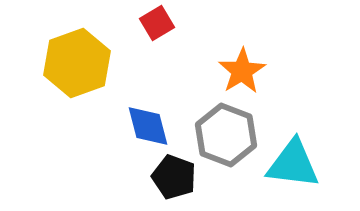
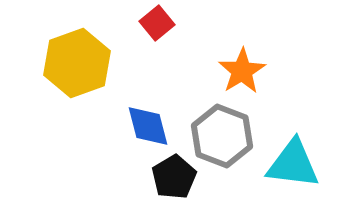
red square: rotated 8 degrees counterclockwise
gray hexagon: moved 4 px left, 1 px down
black pentagon: rotated 21 degrees clockwise
